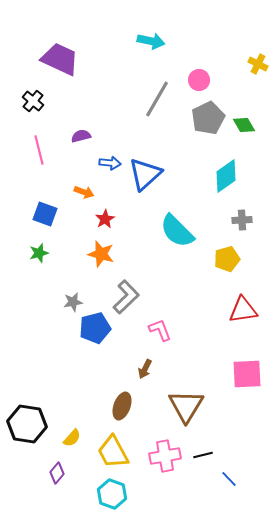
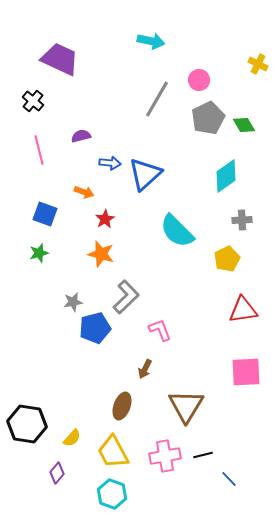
yellow pentagon: rotated 10 degrees counterclockwise
pink square: moved 1 px left, 2 px up
